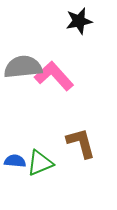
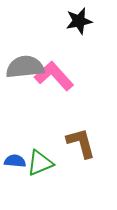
gray semicircle: moved 2 px right
